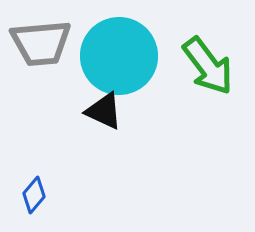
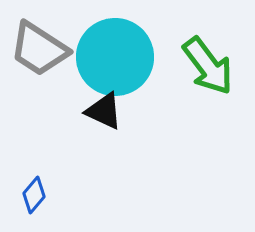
gray trapezoid: moved 2 px left, 6 px down; rotated 38 degrees clockwise
cyan circle: moved 4 px left, 1 px down
